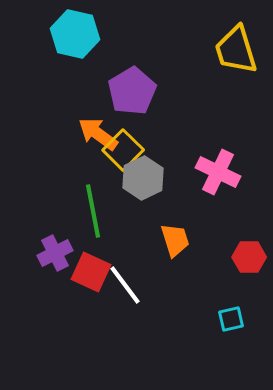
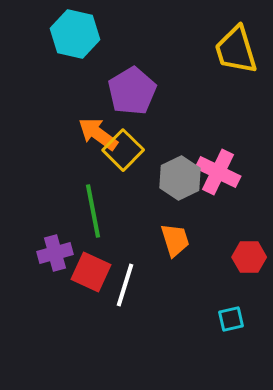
gray hexagon: moved 37 px right
purple cross: rotated 12 degrees clockwise
white line: rotated 54 degrees clockwise
